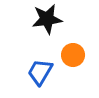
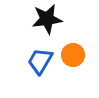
blue trapezoid: moved 11 px up
